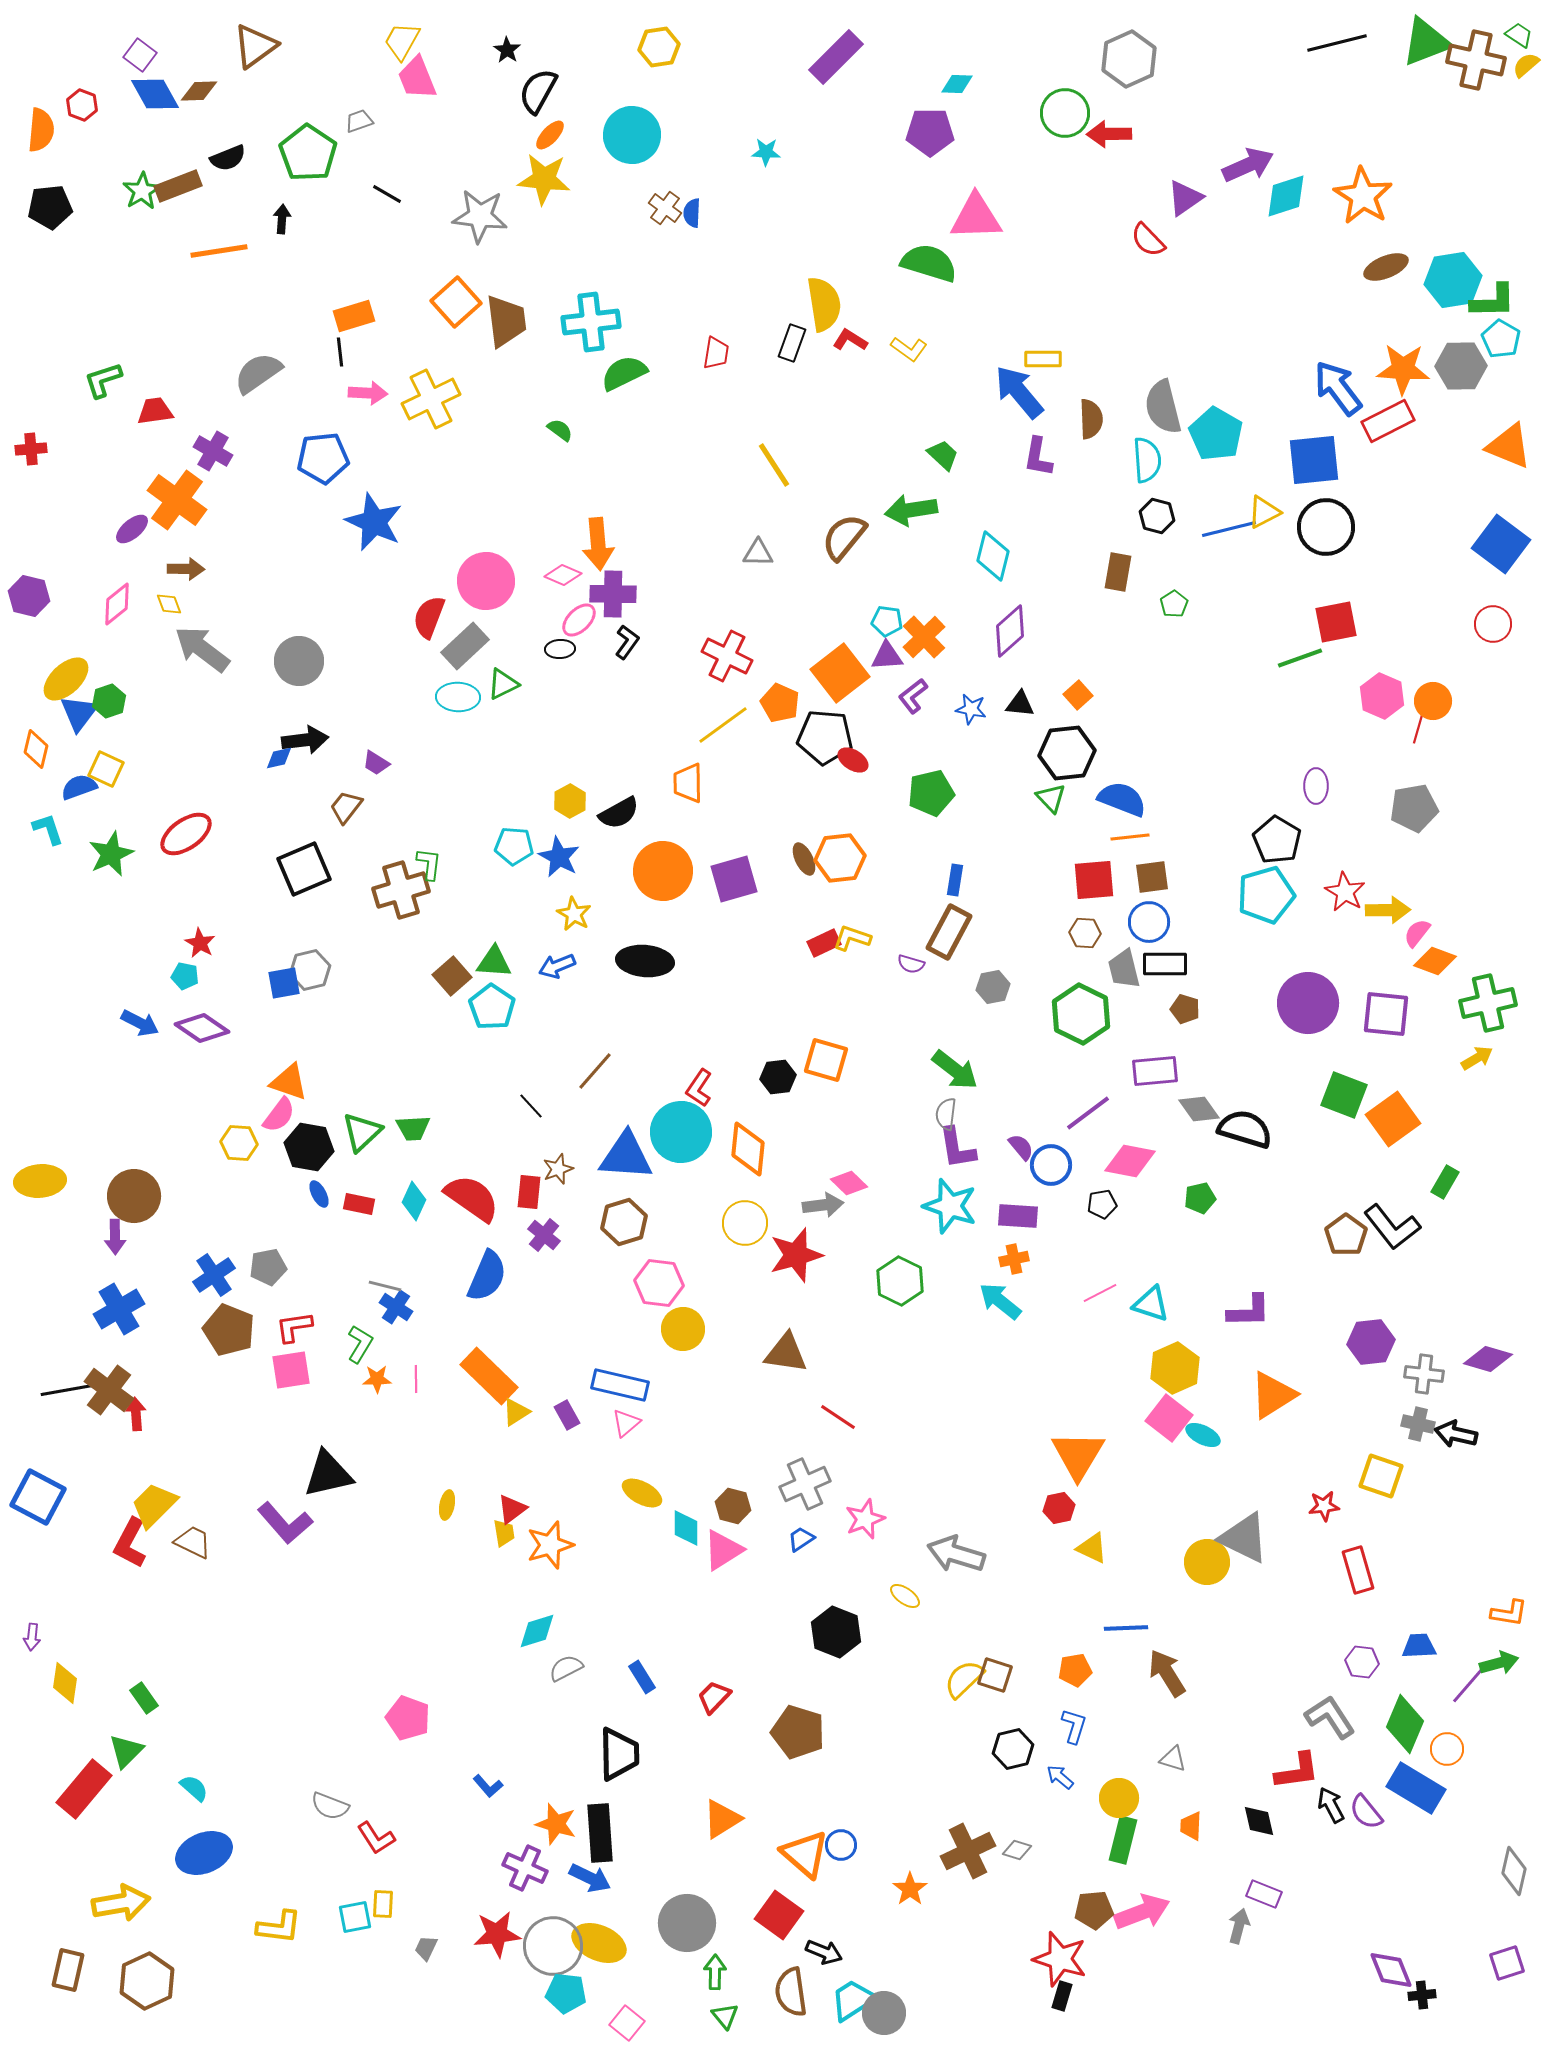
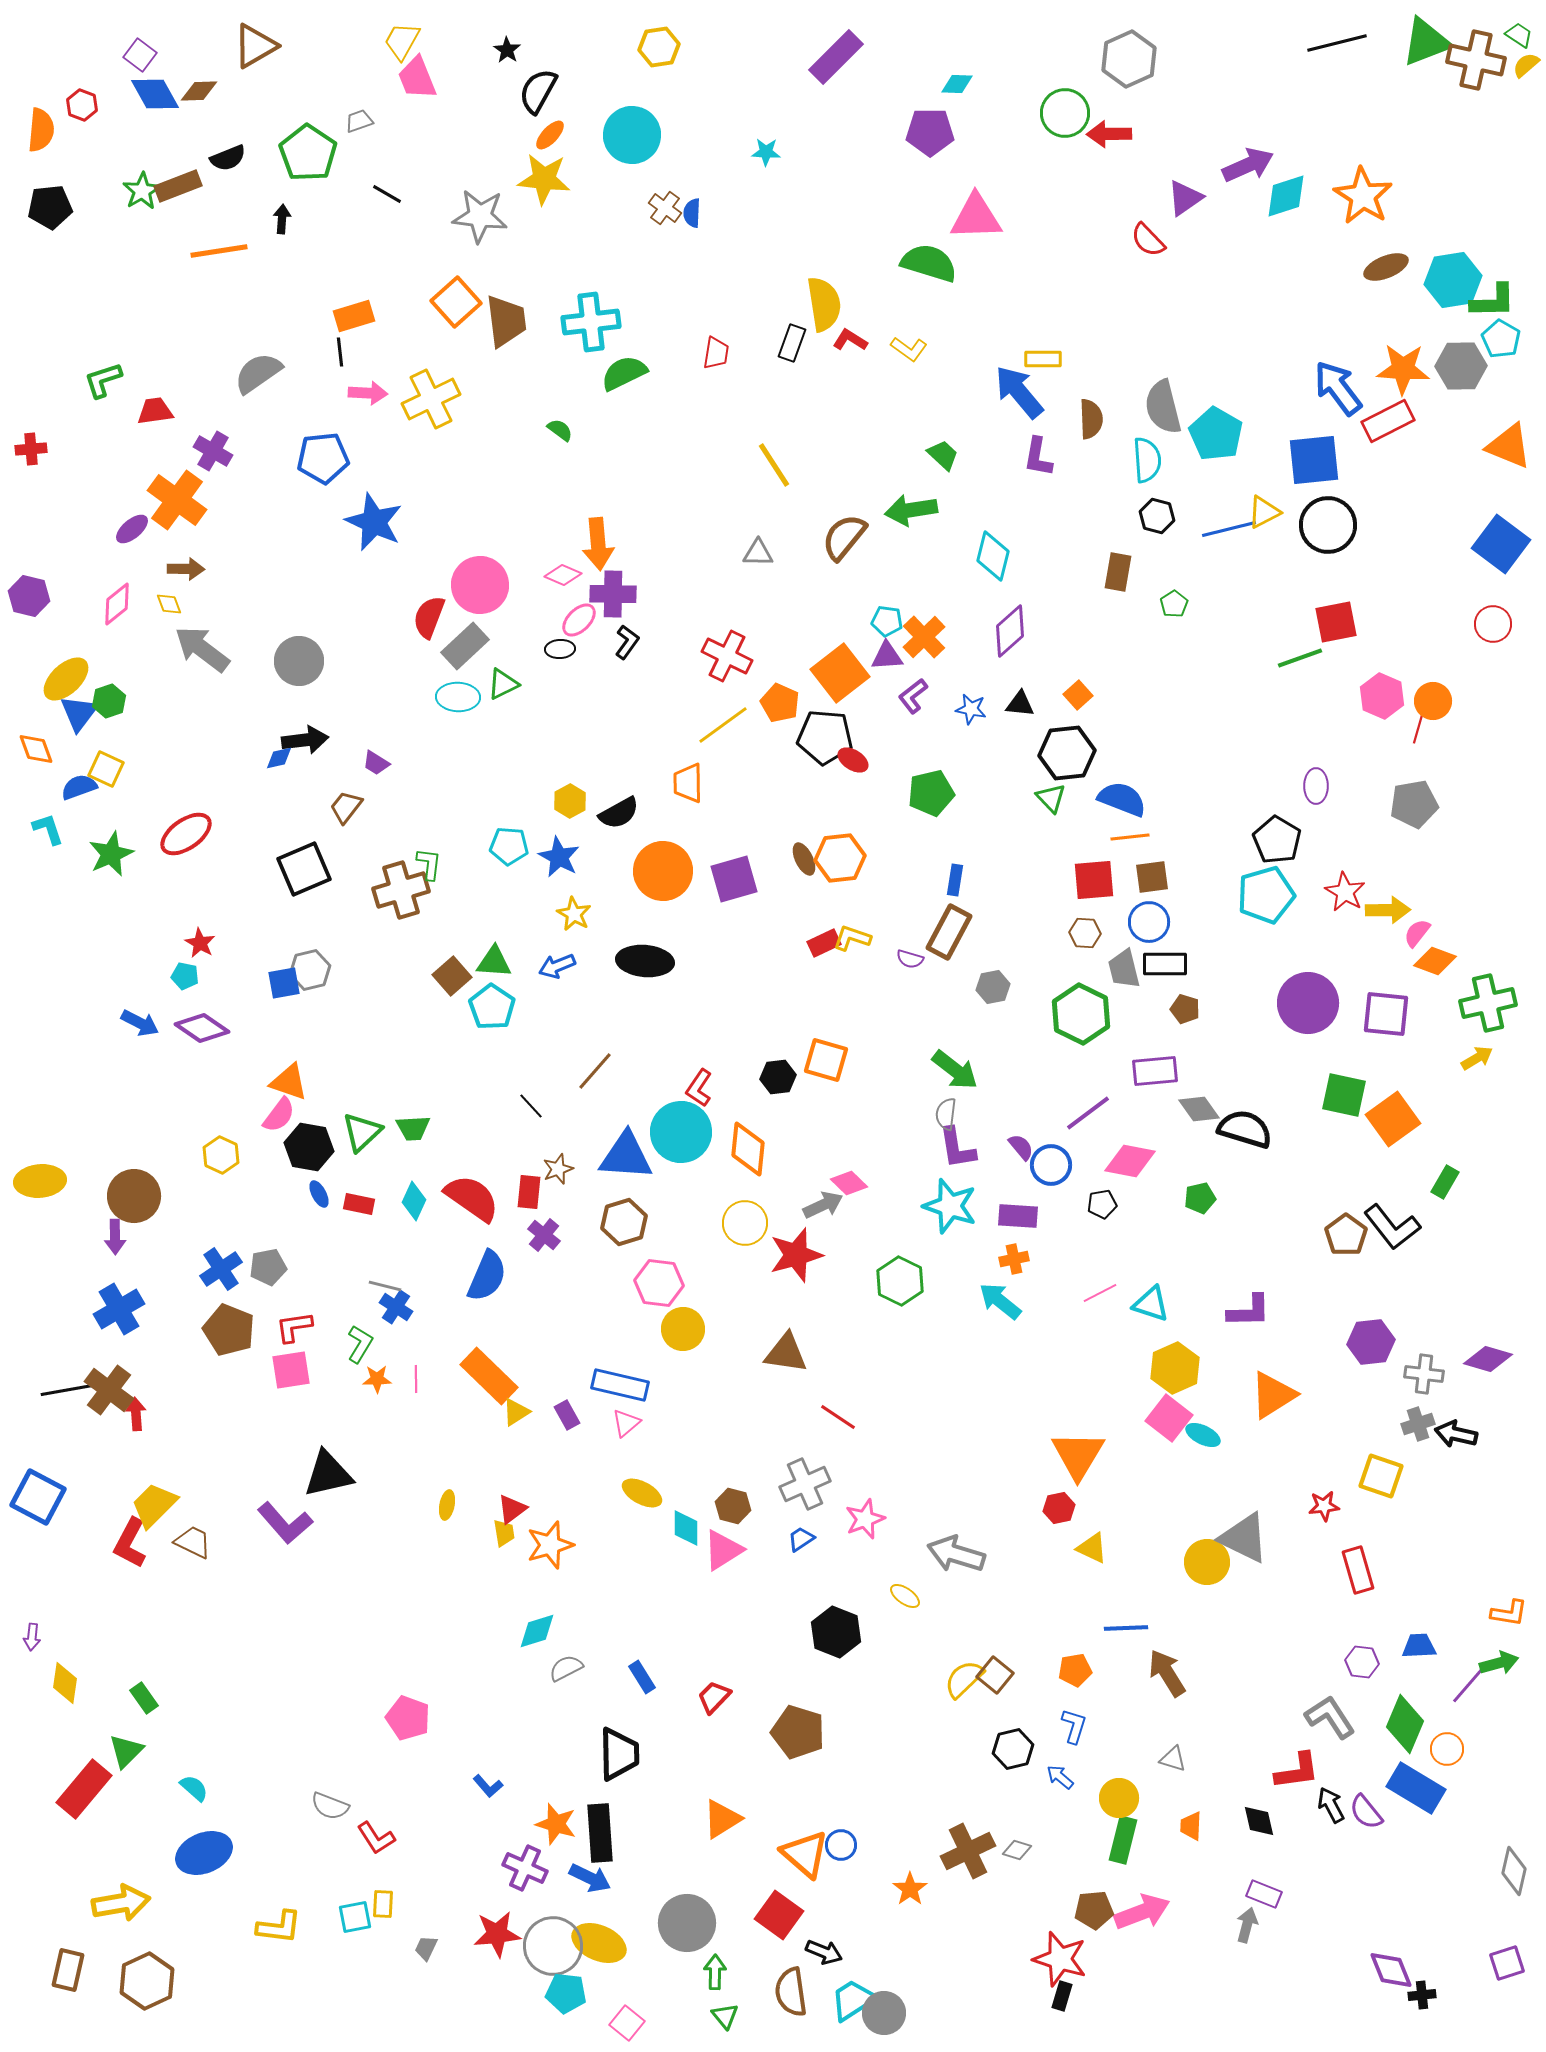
brown triangle at (255, 46): rotated 6 degrees clockwise
black circle at (1326, 527): moved 2 px right, 2 px up
pink circle at (486, 581): moved 6 px left, 4 px down
orange diamond at (36, 749): rotated 33 degrees counterclockwise
gray pentagon at (1414, 808): moved 4 px up
cyan pentagon at (514, 846): moved 5 px left
purple semicircle at (911, 964): moved 1 px left, 5 px up
green square at (1344, 1095): rotated 9 degrees counterclockwise
yellow hexagon at (239, 1143): moved 18 px left, 12 px down; rotated 21 degrees clockwise
gray arrow at (823, 1205): rotated 18 degrees counterclockwise
blue cross at (214, 1275): moved 7 px right, 6 px up
gray cross at (1418, 1424): rotated 32 degrees counterclockwise
brown square at (995, 1675): rotated 21 degrees clockwise
gray arrow at (1239, 1926): moved 8 px right, 1 px up
